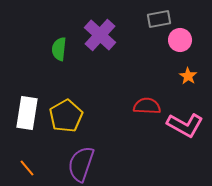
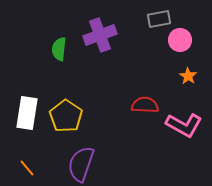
purple cross: rotated 28 degrees clockwise
red semicircle: moved 2 px left, 1 px up
yellow pentagon: rotated 8 degrees counterclockwise
pink L-shape: moved 1 px left
